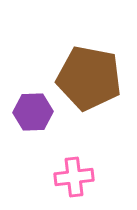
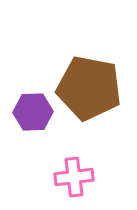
brown pentagon: moved 10 px down
